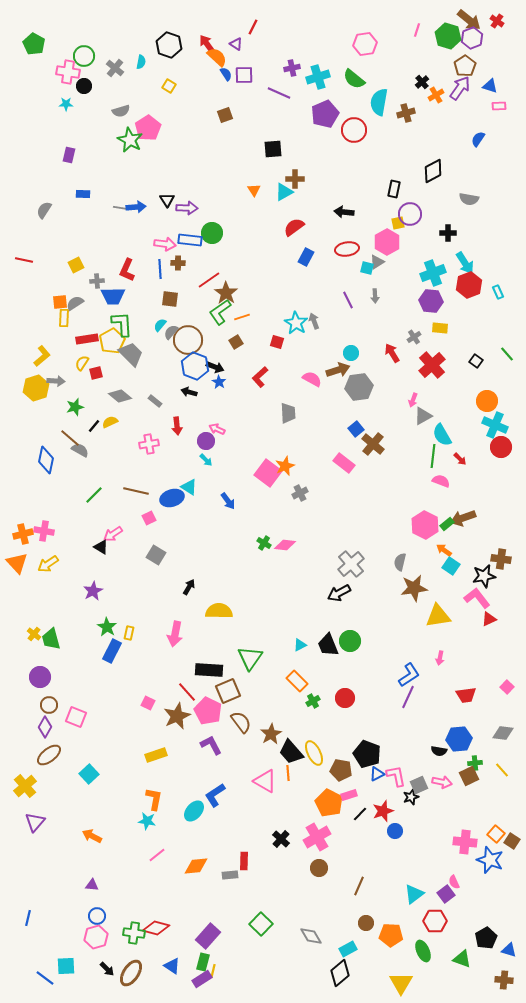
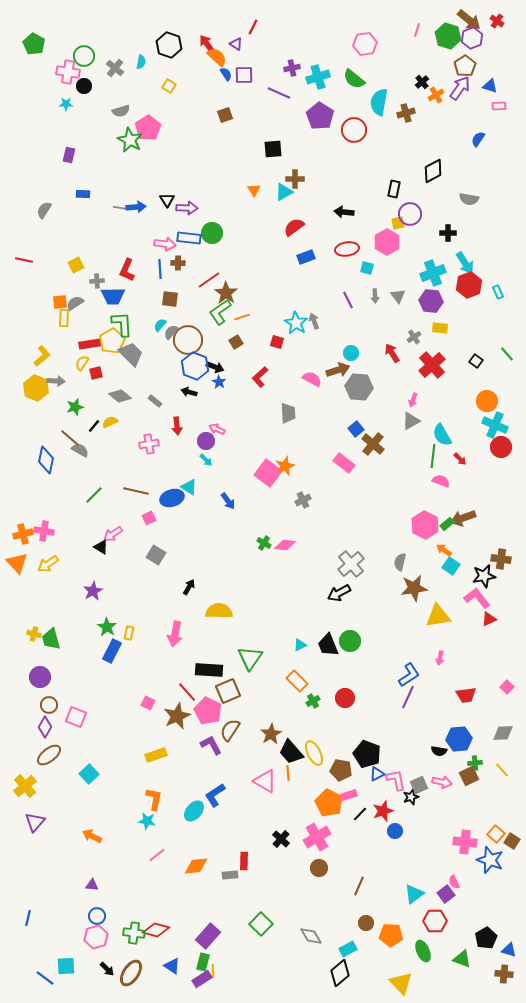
purple pentagon at (325, 114): moved 5 px left, 2 px down; rotated 16 degrees counterclockwise
blue rectangle at (190, 240): moved 1 px left, 2 px up
blue rectangle at (306, 257): rotated 42 degrees clockwise
gray triangle at (377, 262): moved 21 px right, 34 px down; rotated 35 degrees counterclockwise
red rectangle at (87, 339): moved 3 px right, 5 px down
gray hexagon at (359, 387): rotated 12 degrees clockwise
yellow hexagon at (36, 388): rotated 20 degrees counterclockwise
gray triangle at (423, 416): moved 12 px left, 5 px down
gray cross at (300, 493): moved 3 px right, 7 px down
yellow cross at (34, 634): rotated 24 degrees counterclockwise
brown semicircle at (241, 722): moved 11 px left, 8 px down; rotated 110 degrees counterclockwise
gray diamond at (503, 733): rotated 10 degrees counterclockwise
pink L-shape at (396, 776): moved 4 px down
red diamond at (156, 928): moved 2 px down
yellow line at (213, 971): rotated 16 degrees counterclockwise
brown cross at (504, 980): moved 6 px up
yellow triangle at (401, 983): rotated 15 degrees counterclockwise
